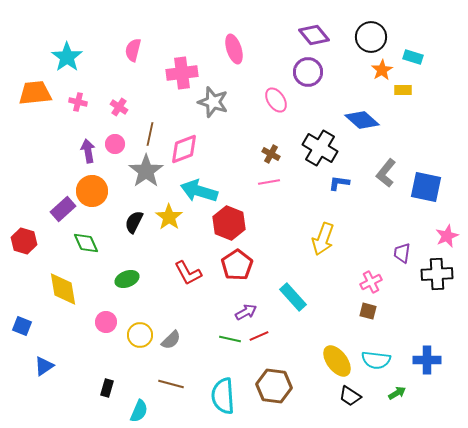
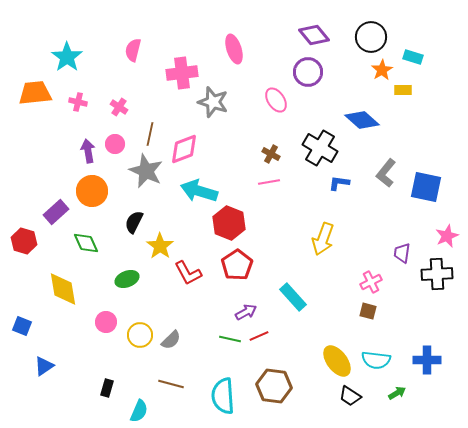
gray star at (146, 171): rotated 12 degrees counterclockwise
purple rectangle at (63, 209): moved 7 px left, 3 px down
yellow star at (169, 217): moved 9 px left, 29 px down
